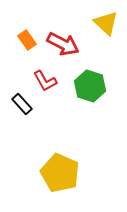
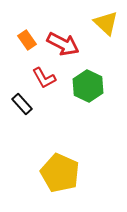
red L-shape: moved 1 px left, 3 px up
green hexagon: moved 2 px left; rotated 8 degrees clockwise
